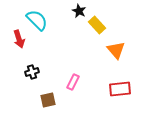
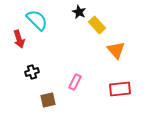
black star: moved 1 px down
pink rectangle: moved 2 px right
